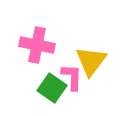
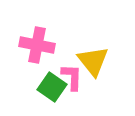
yellow triangle: moved 2 px right; rotated 16 degrees counterclockwise
green square: moved 1 px up
